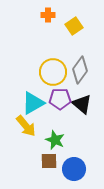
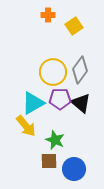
black triangle: moved 1 px left, 1 px up
